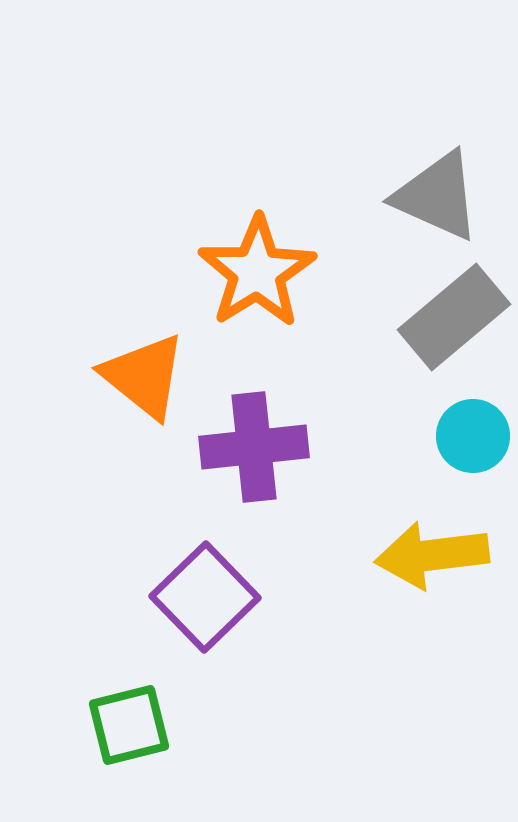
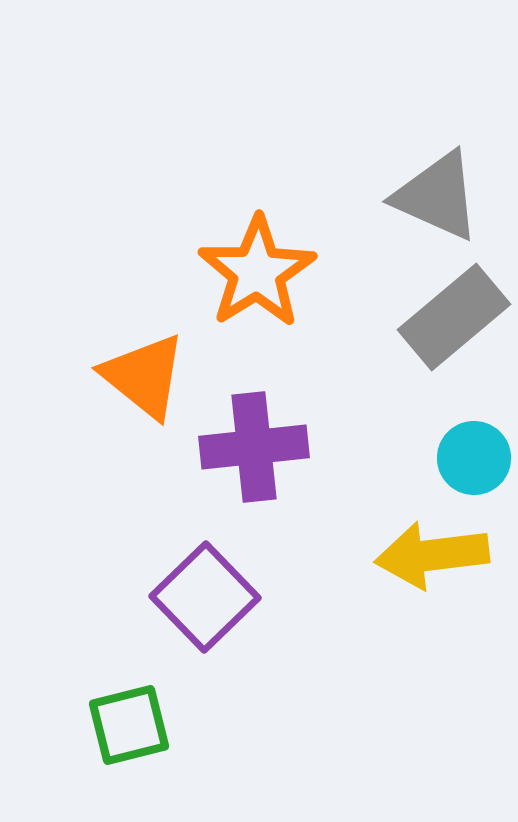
cyan circle: moved 1 px right, 22 px down
